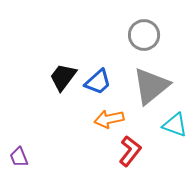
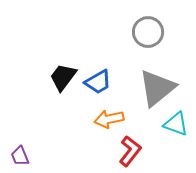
gray circle: moved 4 px right, 3 px up
blue trapezoid: rotated 12 degrees clockwise
gray triangle: moved 6 px right, 2 px down
cyan triangle: moved 1 px right, 1 px up
purple trapezoid: moved 1 px right, 1 px up
